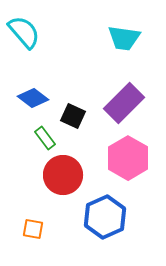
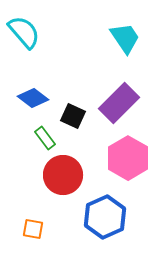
cyan trapezoid: moved 1 px right; rotated 132 degrees counterclockwise
purple rectangle: moved 5 px left
